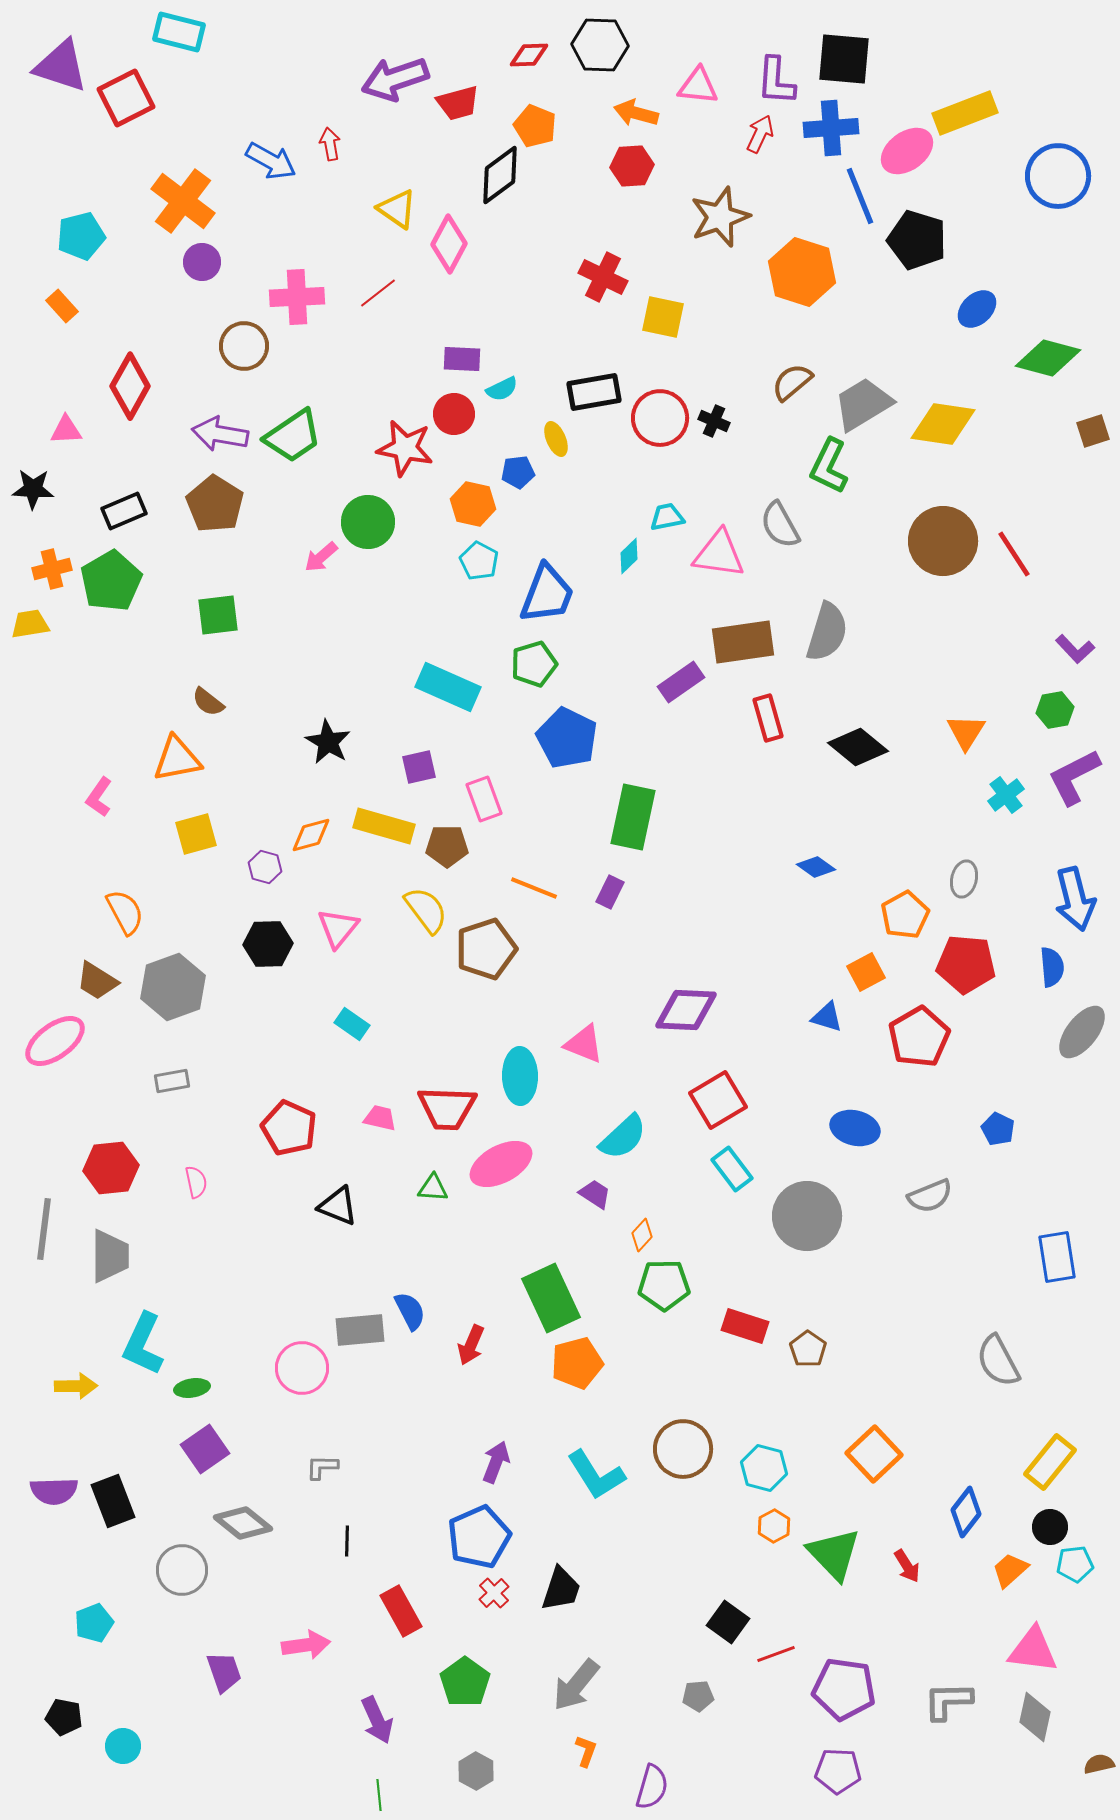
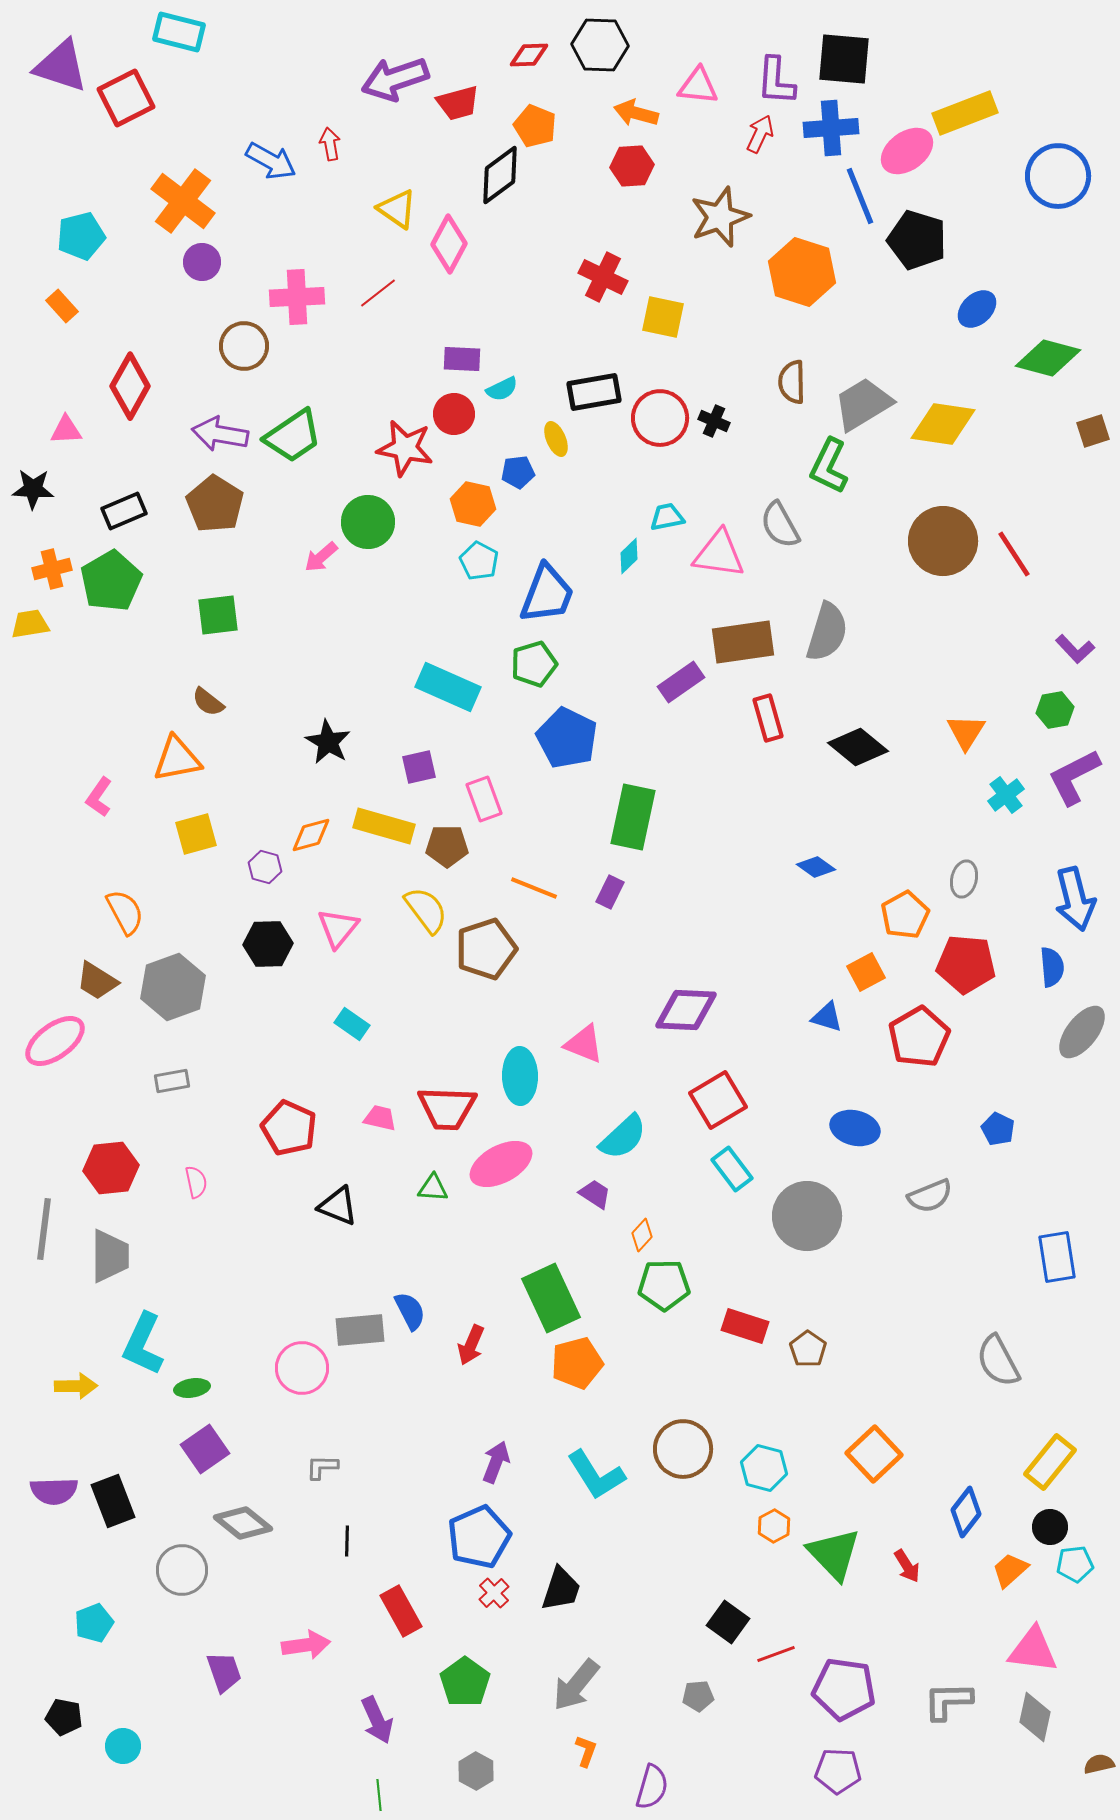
brown semicircle at (792, 382): rotated 51 degrees counterclockwise
